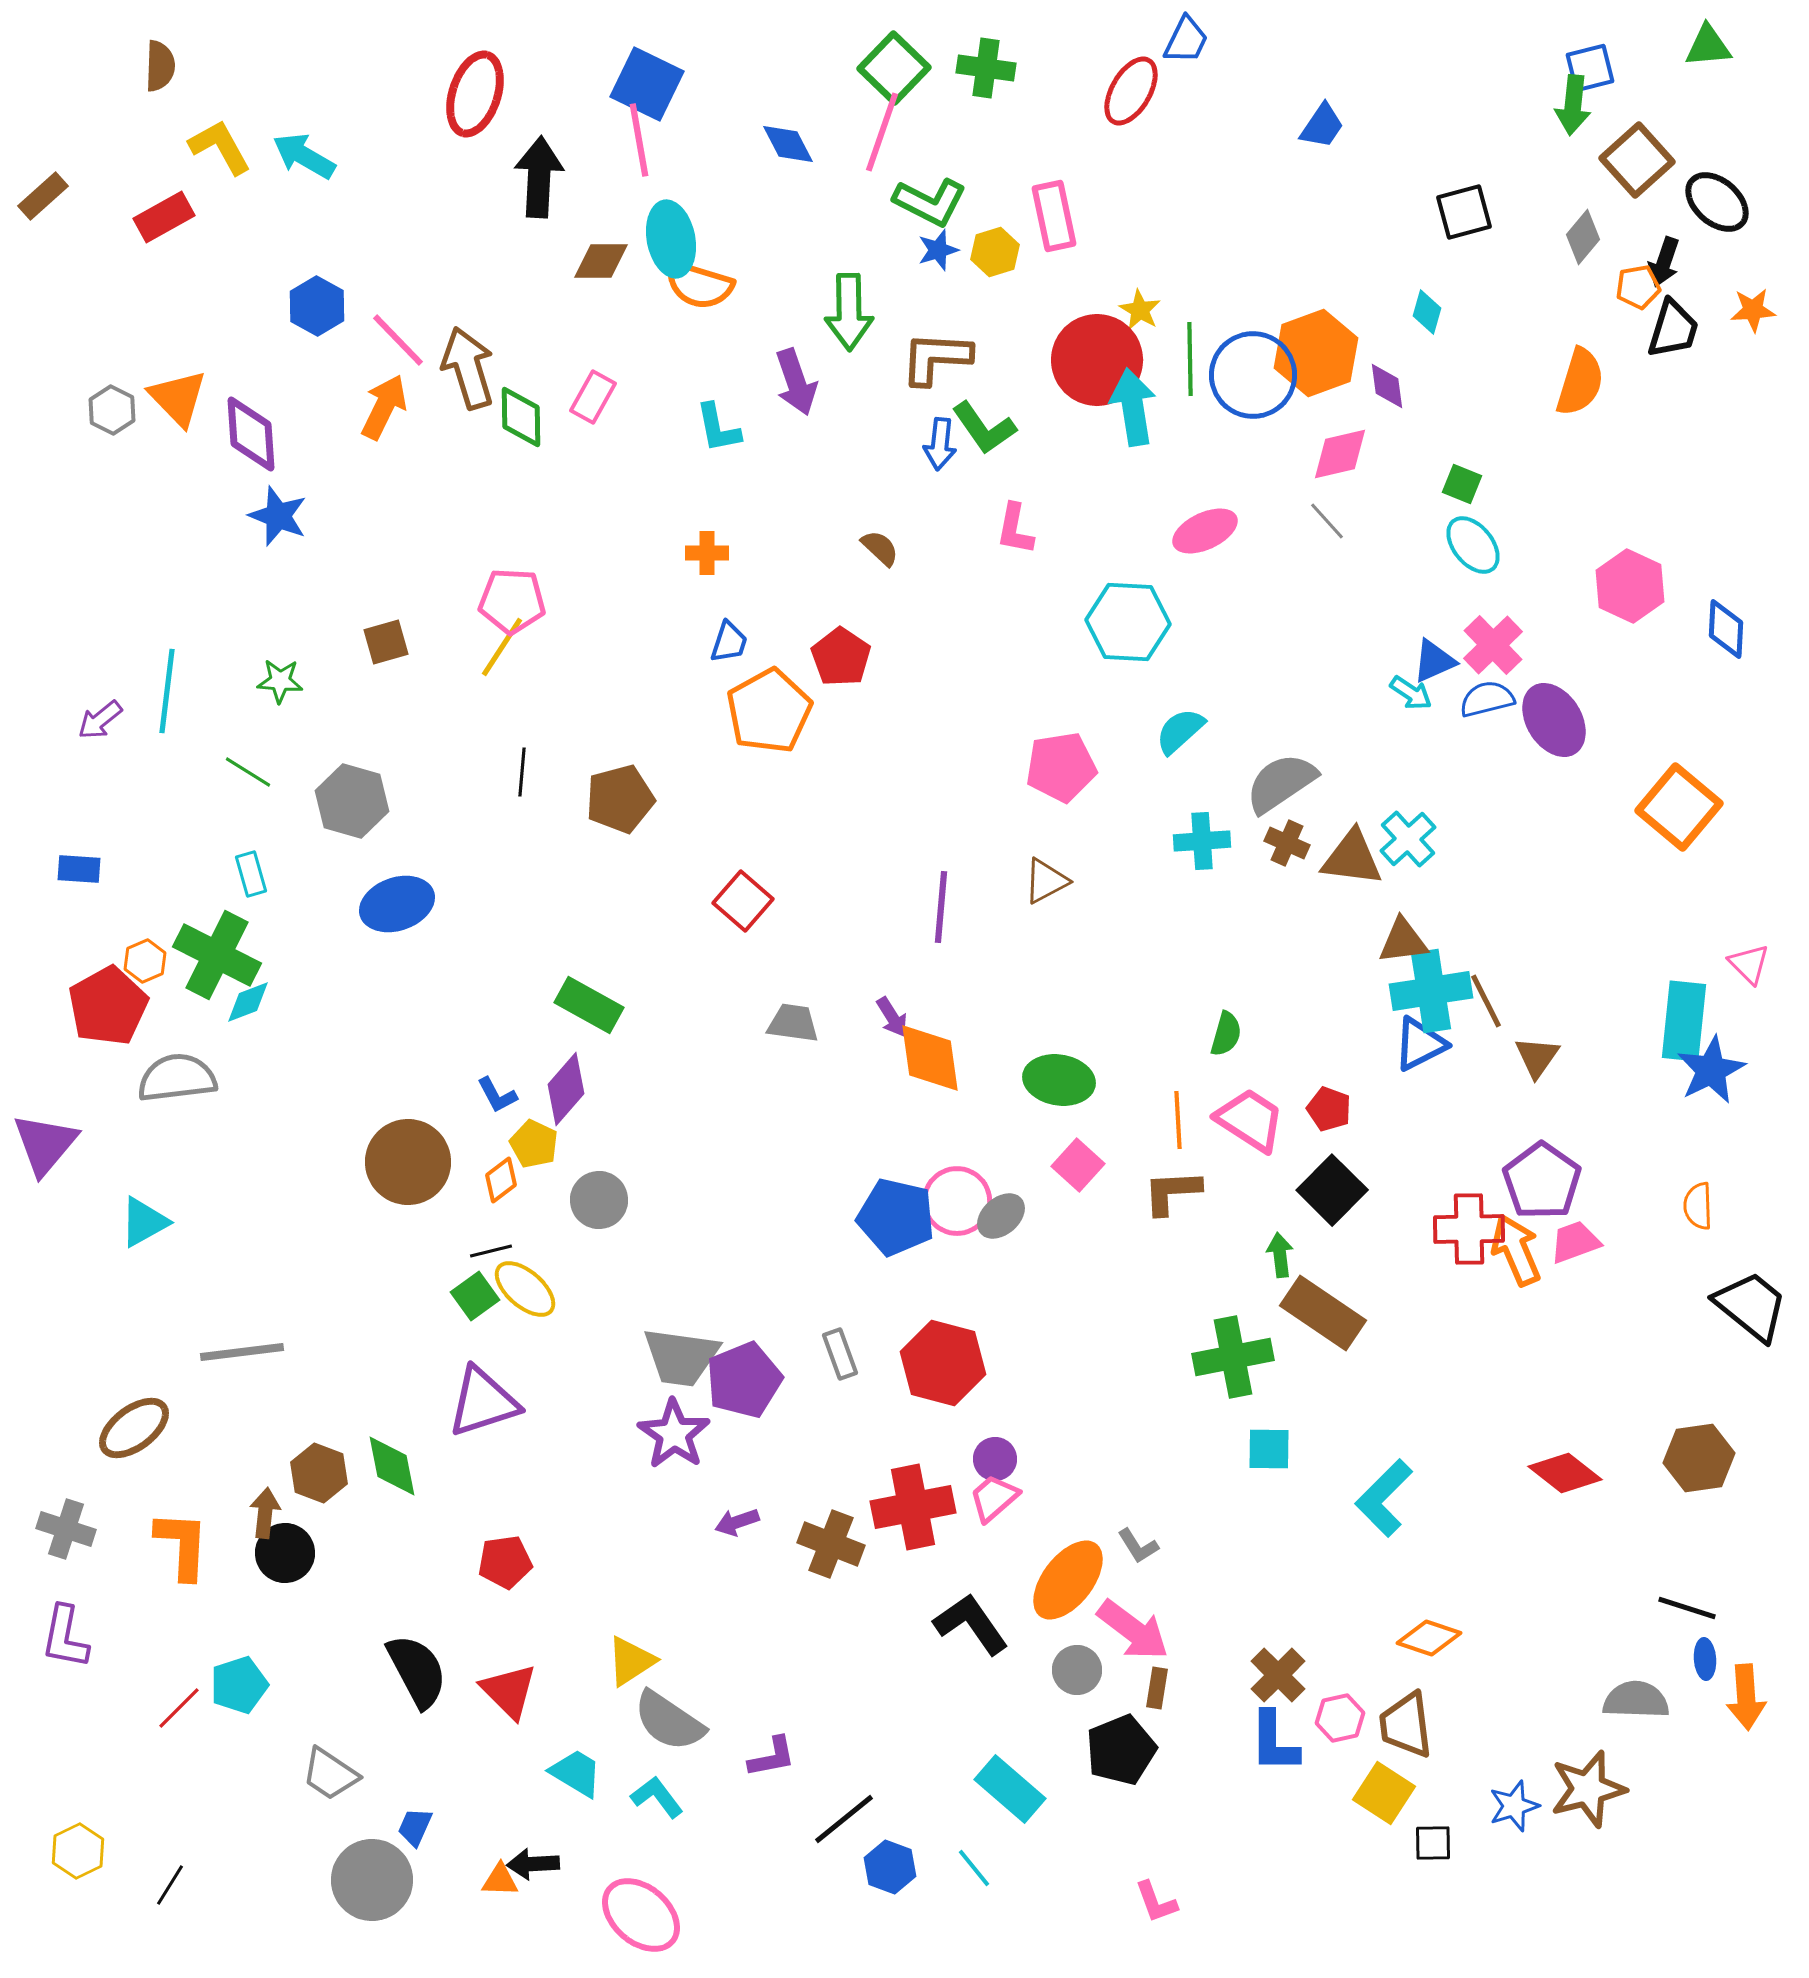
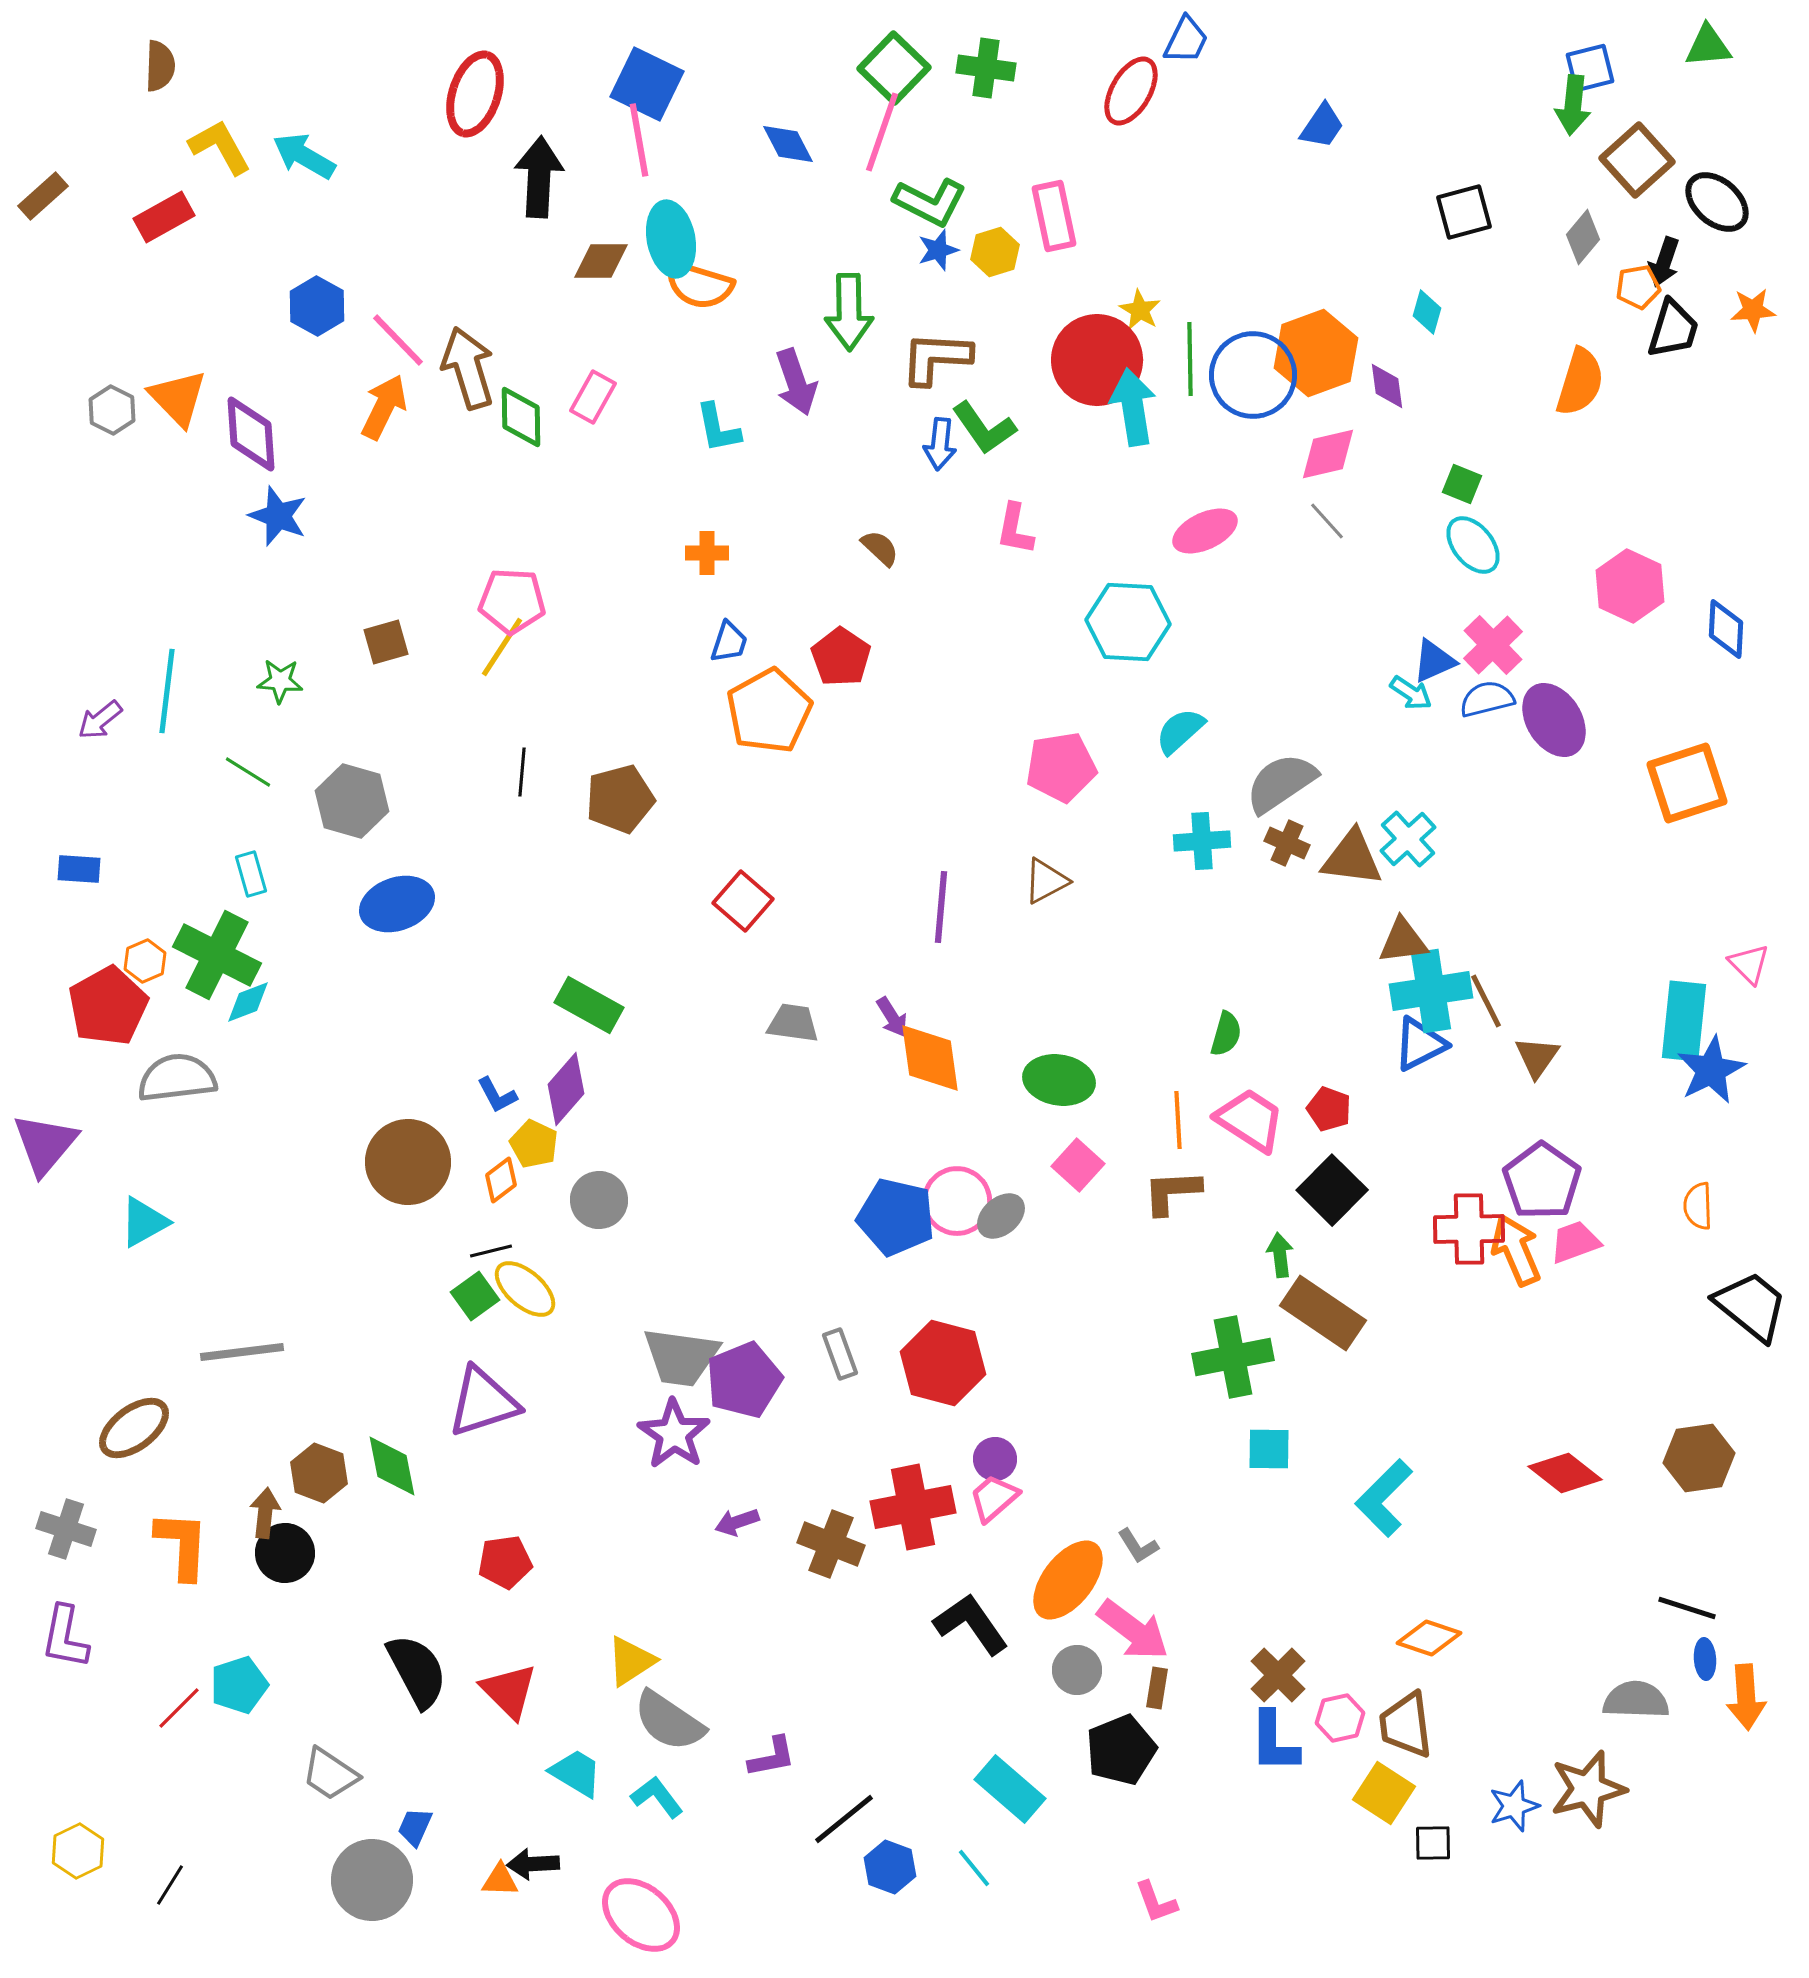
pink diamond at (1340, 454): moved 12 px left
orange square at (1679, 807): moved 8 px right, 24 px up; rotated 32 degrees clockwise
